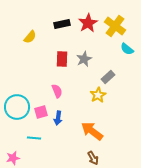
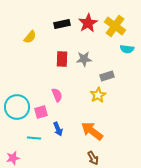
cyan semicircle: rotated 32 degrees counterclockwise
gray star: rotated 21 degrees clockwise
gray rectangle: moved 1 px left, 1 px up; rotated 24 degrees clockwise
pink semicircle: moved 4 px down
blue arrow: moved 11 px down; rotated 32 degrees counterclockwise
